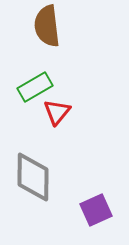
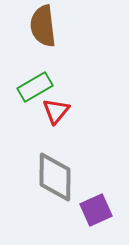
brown semicircle: moved 4 px left
red triangle: moved 1 px left, 1 px up
gray diamond: moved 22 px right
